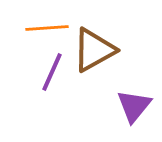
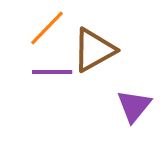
orange line: rotated 42 degrees counterclockwise
purple line: rotated 66 degrees clockwise
